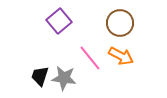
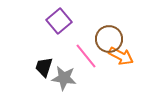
brown circle: moved 11 px left, 16 px down
pink line: moved 4 px left, 2 px up
black trapezoid: moved 4 px right, 9 px up
